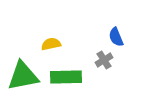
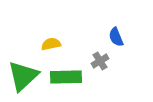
gray cross: moved 4 px left, 1 px down
green triangle: rotated 32 degrees counterclockwise
